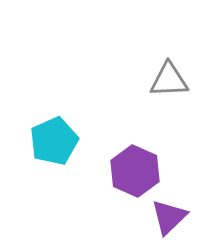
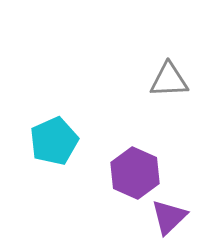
purple hexagon: moved 2 px down
